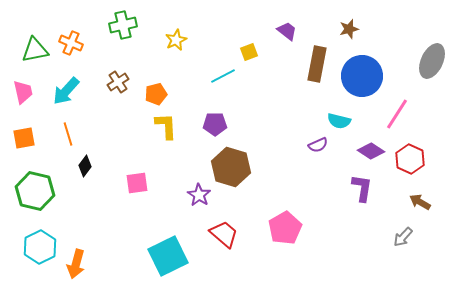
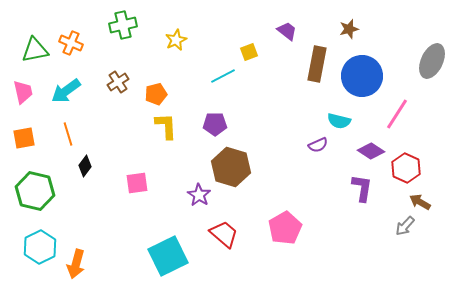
cyan arrow: rotated 12 degrees clockwise
red hexagon: moved 4 px left, 9 px down
gray arrow: moved 2 px right, 11 px up
